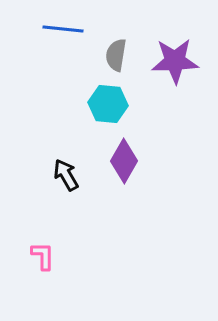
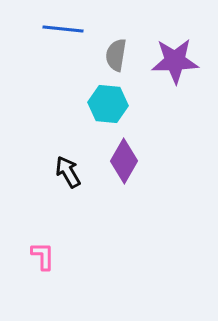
black arrow: moved 2 px right, 3 px up
